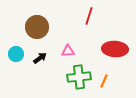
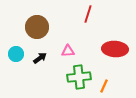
red line: moved 1 px left, 2 px up
orange line: moved 5 px down
